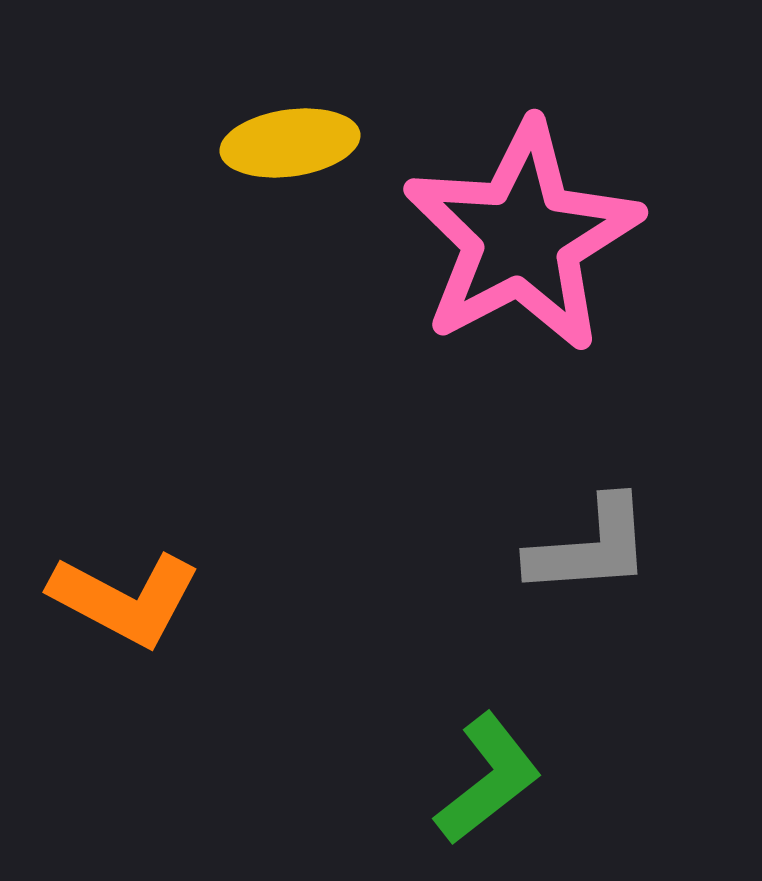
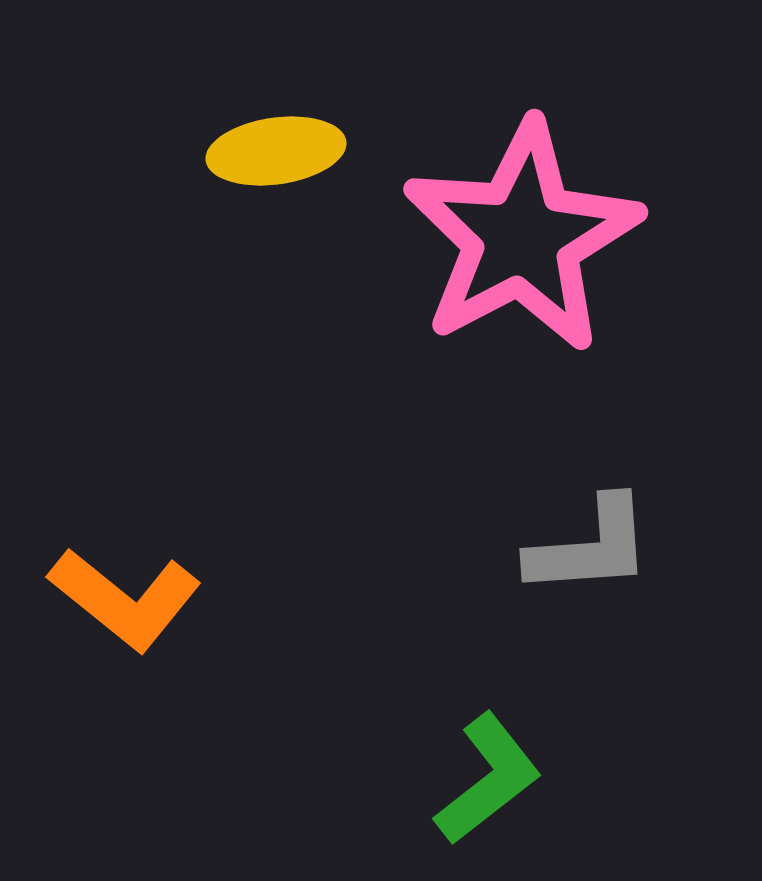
yellow ellipse: moved 14 px left, 8 px down
orange L-shape: rotated 11 degrees clockwise
